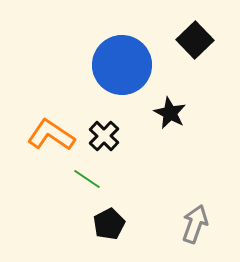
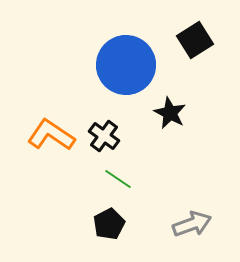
black square: rotated 12 degrees clockwise
blue circle: moved 4 px right
black cross: rotated 8 degrees counterclockwise
green line: moved 31 px right
gray arrow: moved 3 px left; rotated 51 degrees clockwise
